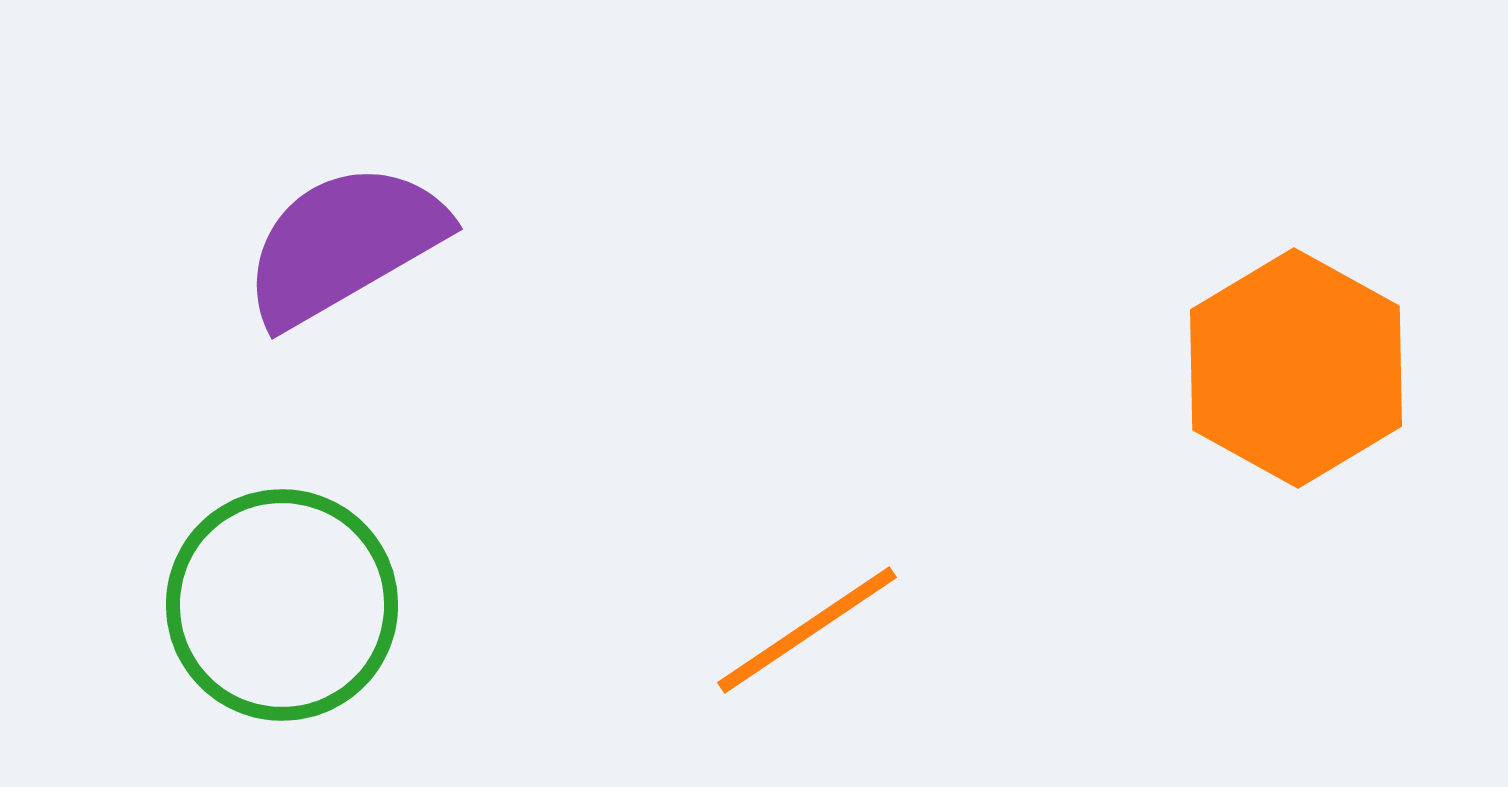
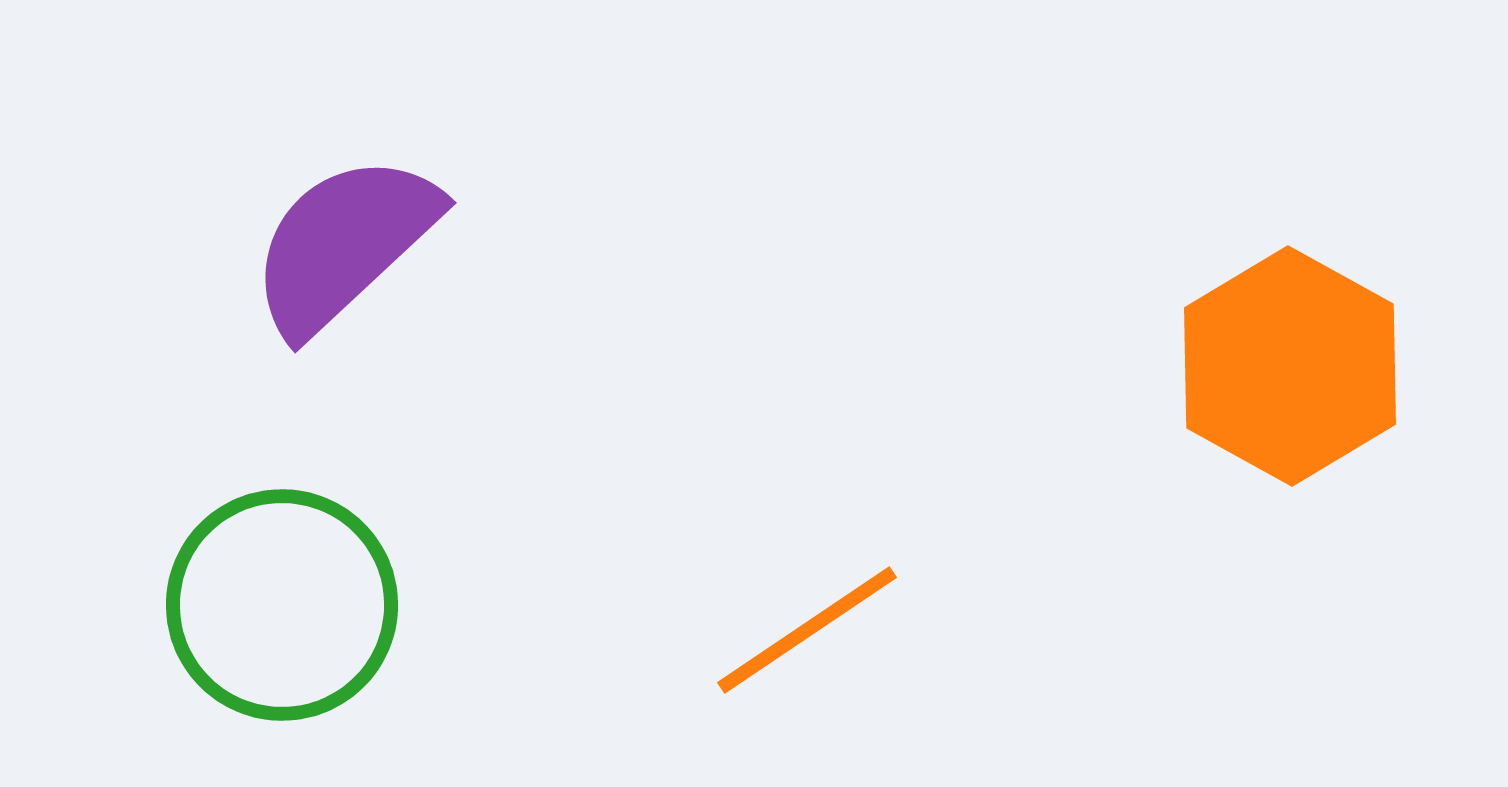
purple semicircle: rotated 13 degrees counterclockwise
orange hexagon: moved 6 px left, 2 px up
